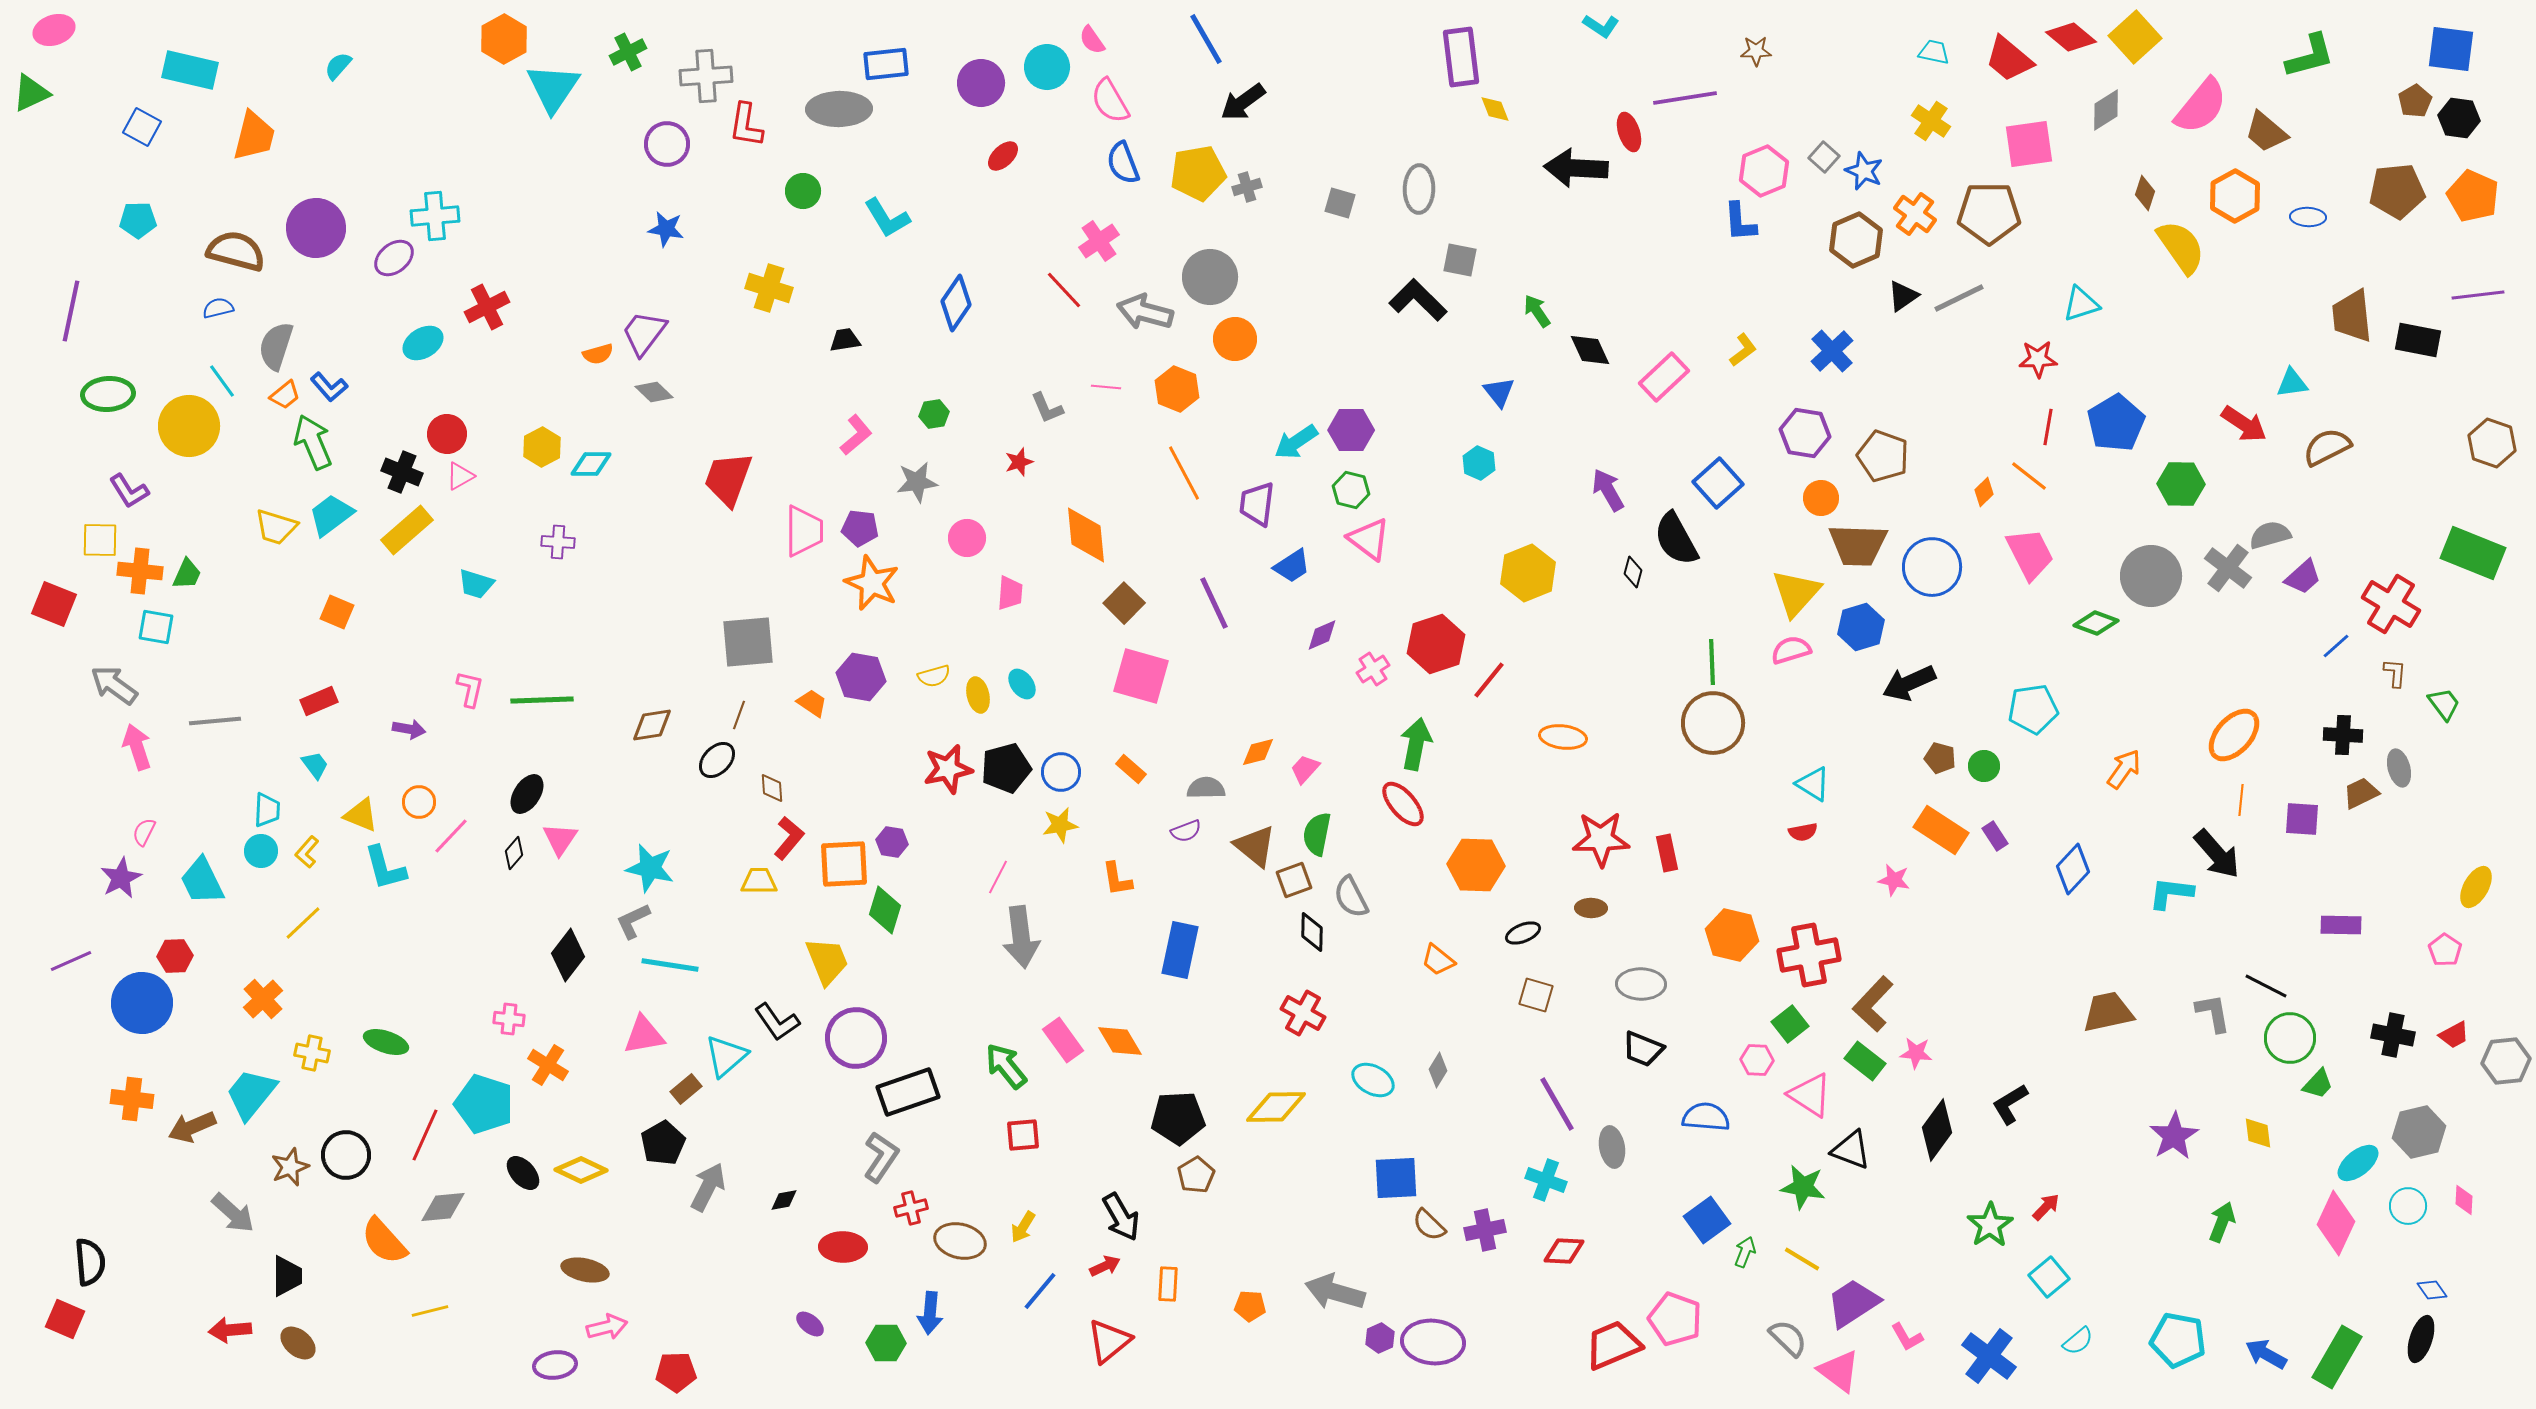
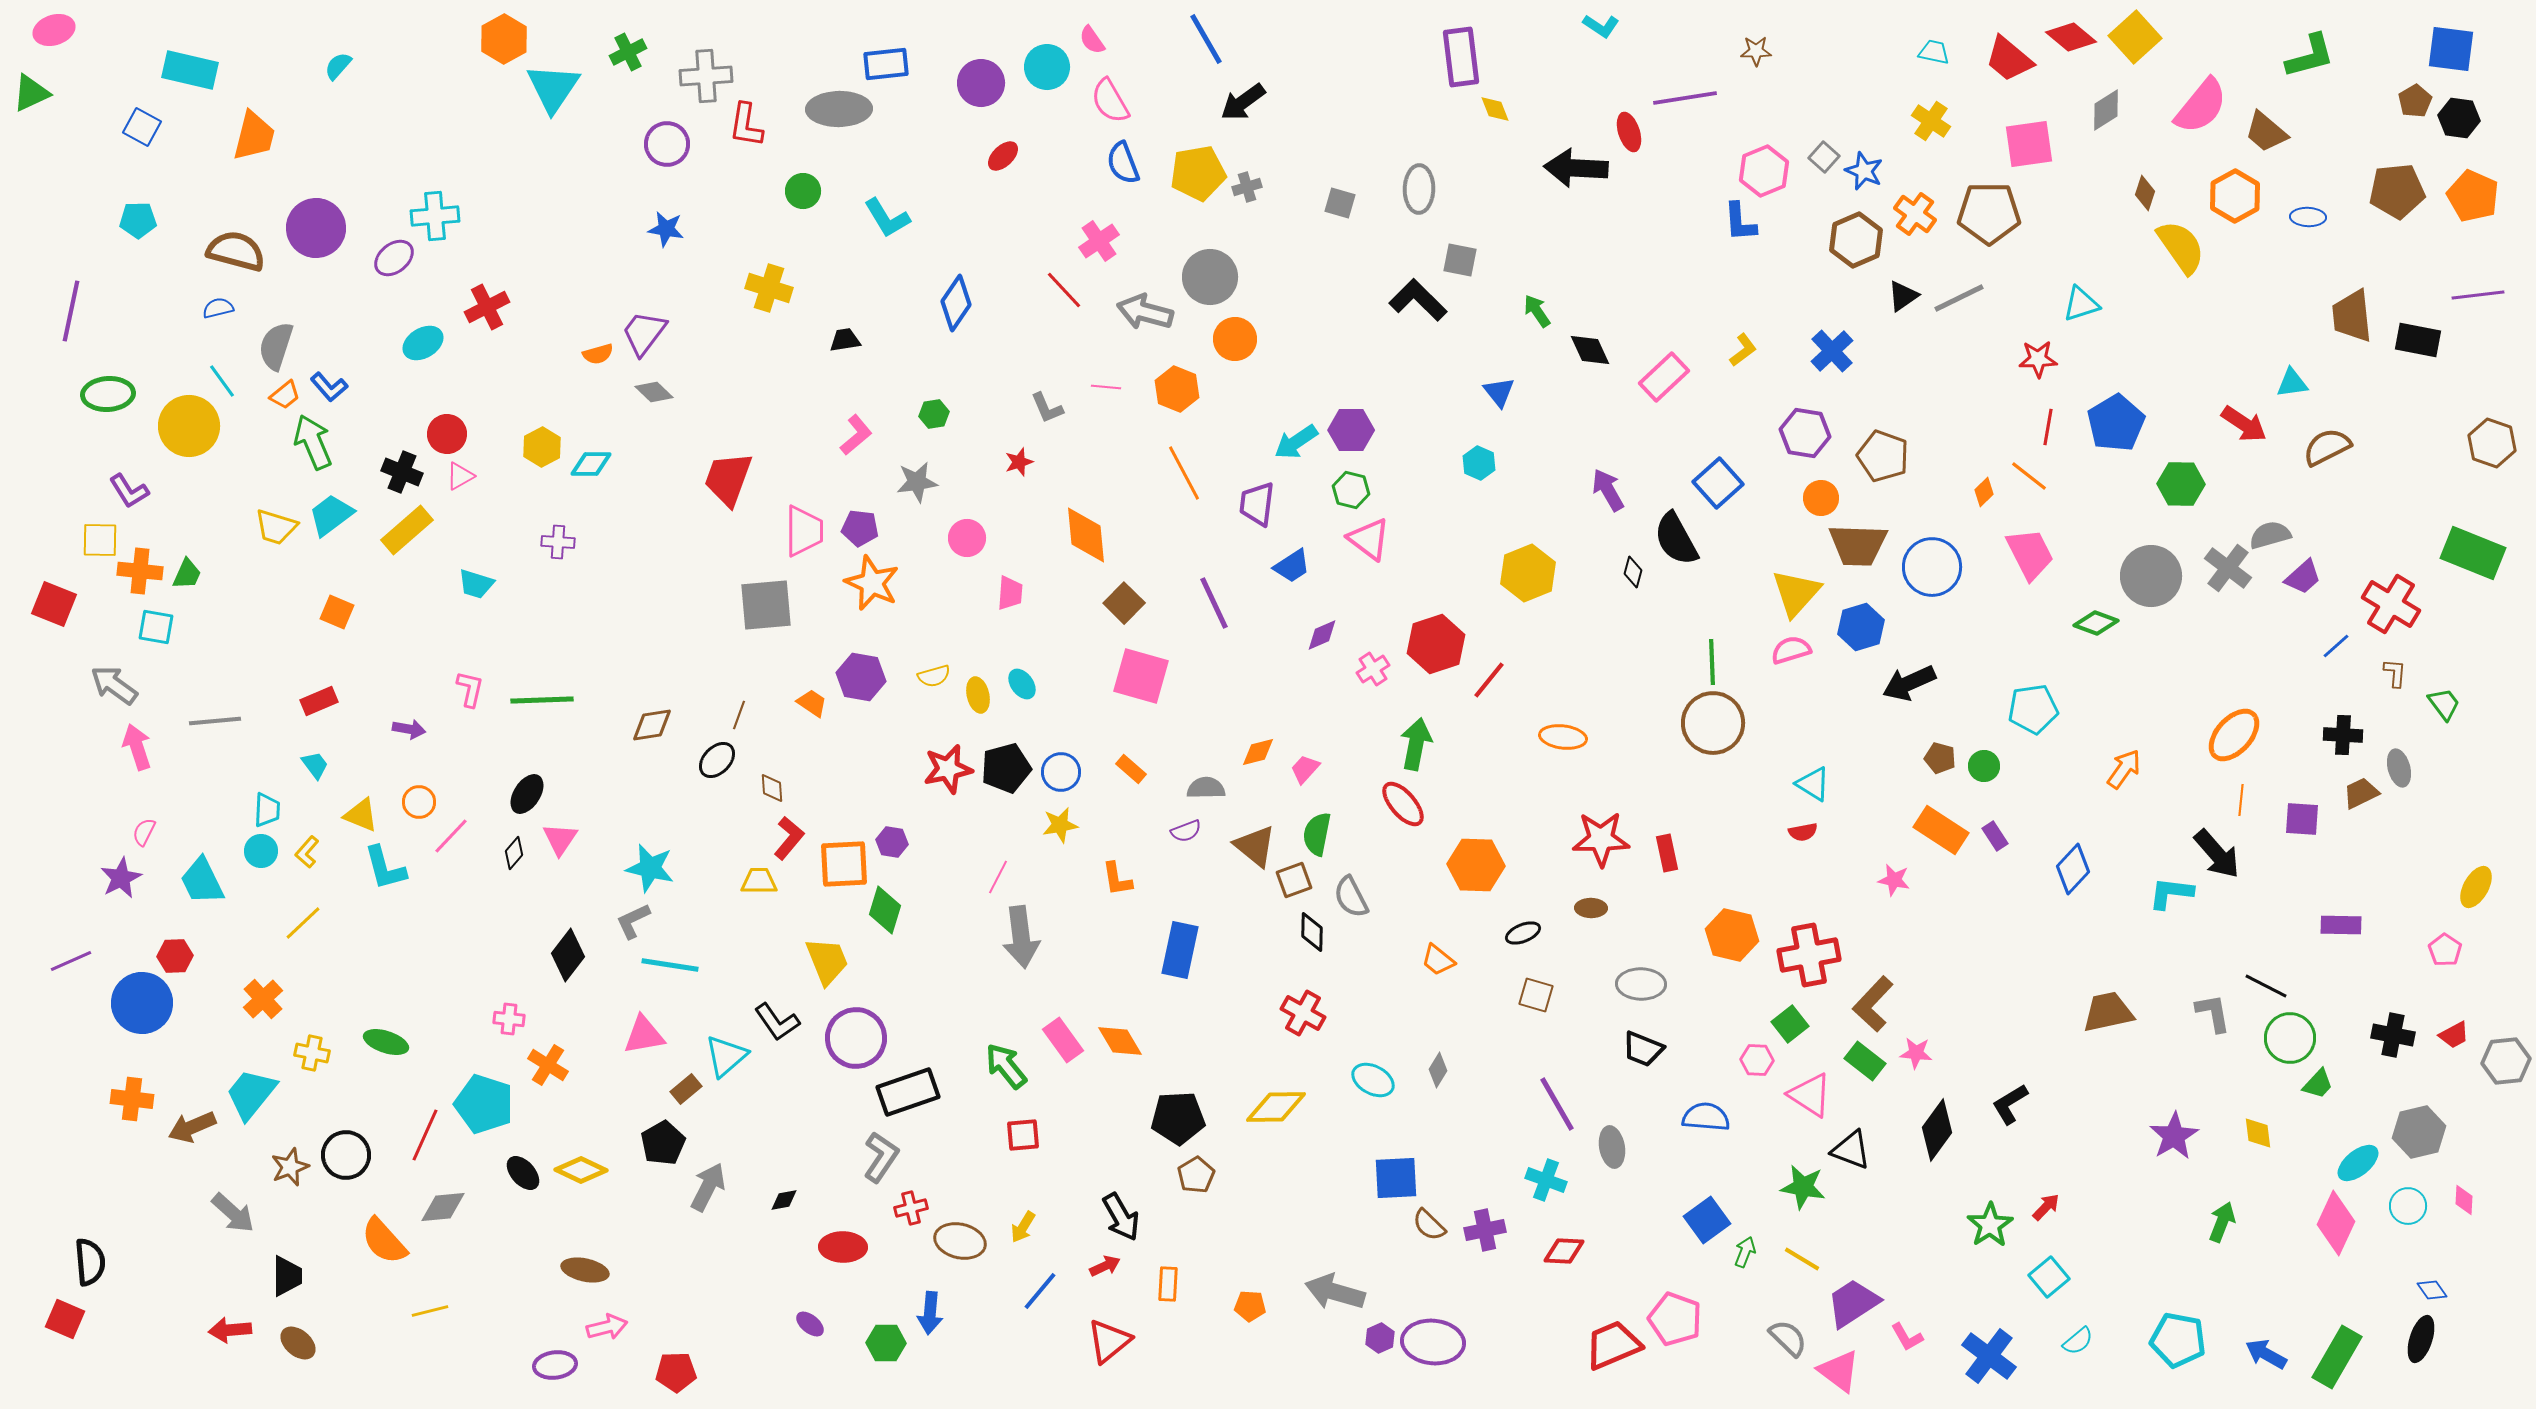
gray square at (748, 642): moved 18 px right, 37 px up
